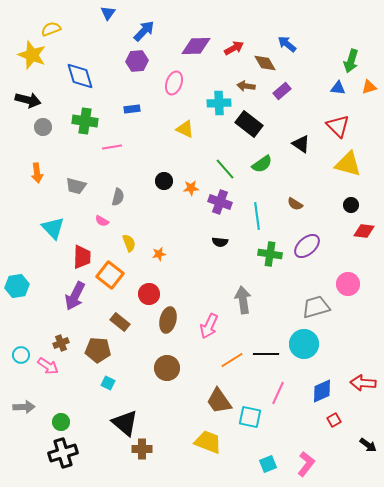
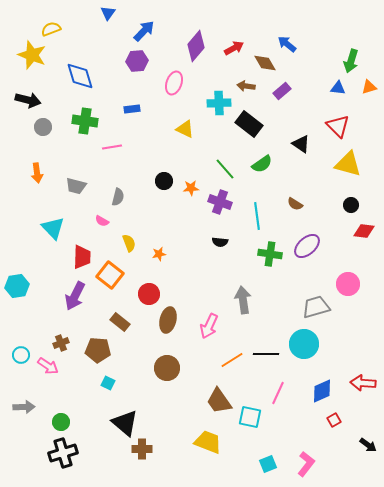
purple diamond at (196, 46): rotated 48 degrees counterclockwise
